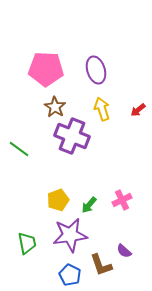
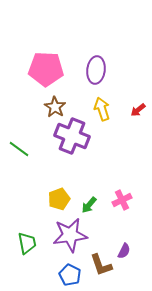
purple ellipse: rotated 24 degrees clockwise
yellow pentagon: moved 1 px right, 1 px up
purple semicircle: rotated 105 degrees counterclockwise
